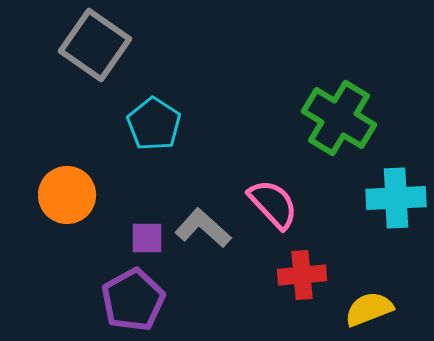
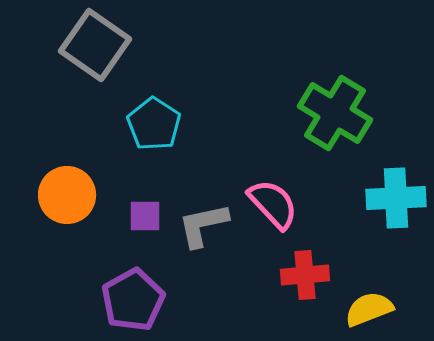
green cross: moved 4 px left, 5 px up
gray L-shape: moved 3 px up; rotated 54 degrees counterclockwise
purple square: moved 2 px left, 22 px up
red cross: moved 3 px right
